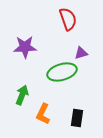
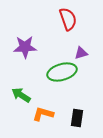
green arrow: moved 1 px left; rotated 78 degrees counterclockwise
orange L-shape: rotated 80 degrees clockwise
